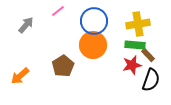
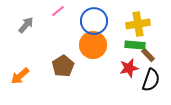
red star: moved 3 px left, 3 px down
